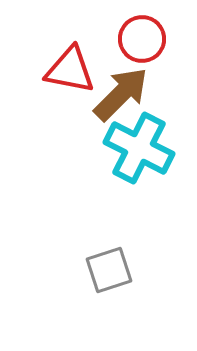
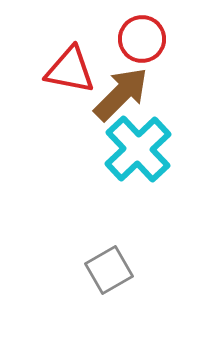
cyan cross: moved 1 px left, 1 px down; rotated 20 degrees clockwise
gray square: rotated 12 degrees counterclockwise
